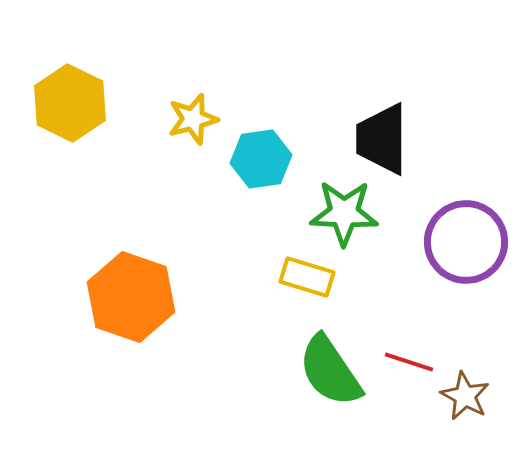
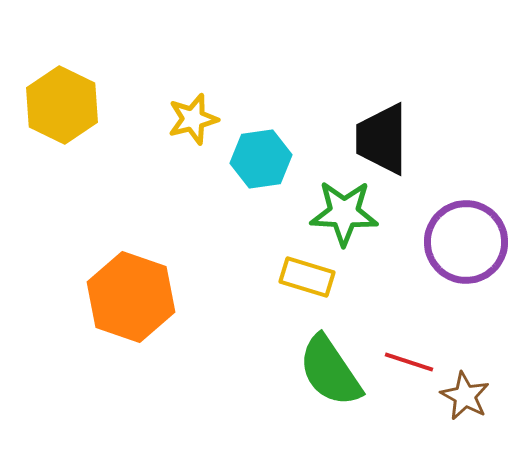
yellow hexagon: moved 8 px left, 2 px down
